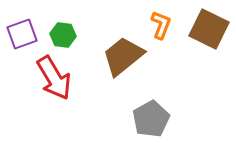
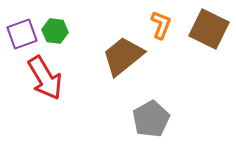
green hexagon: moved 8 px left, 4 px up
red arrow: moved 9 px left
